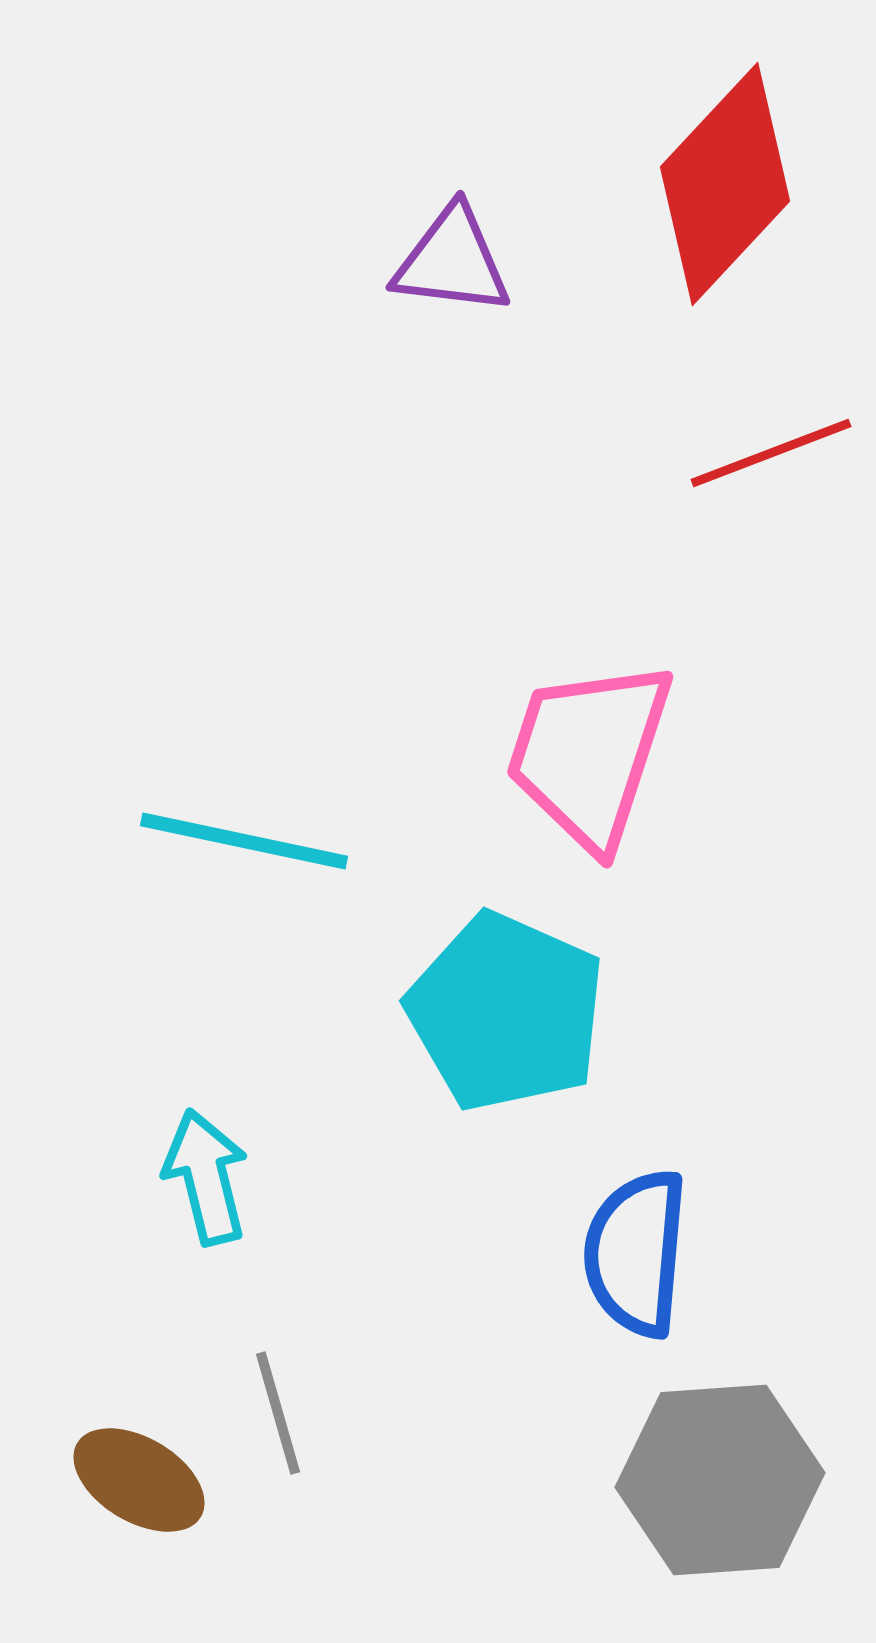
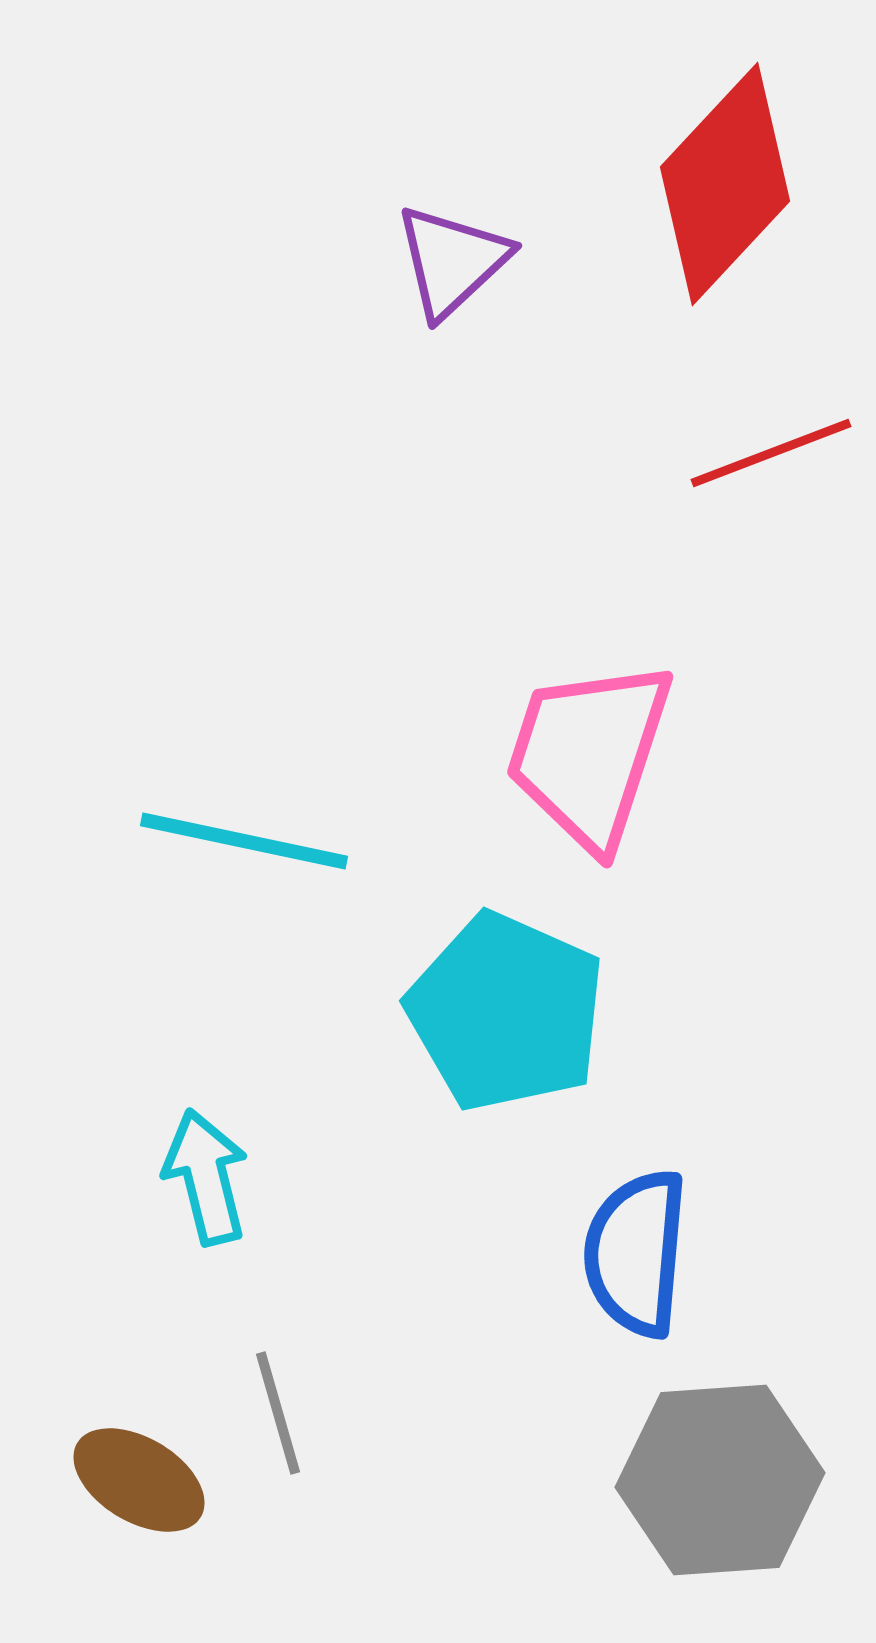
purple triangle: rotated 50 degrees counterclockwise
